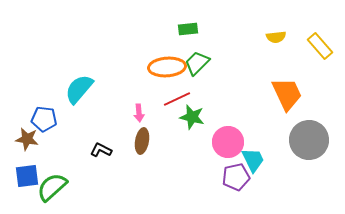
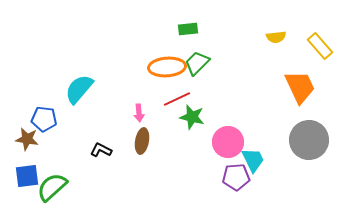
orange trapezoid: moved 13 px right, 7 px up
purple pentagon: rotated 8 degrees clockwise
